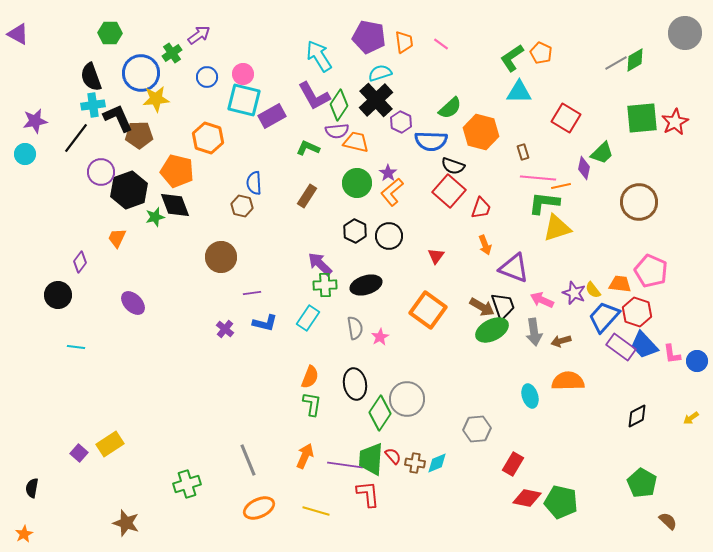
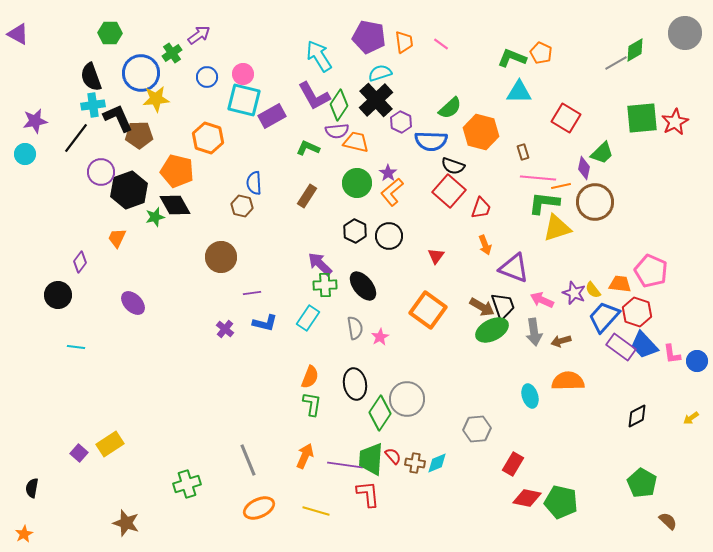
green L-shape at (512, 58): rotated 56 degrees clockwise
green diamond at (635, 60): moved 10 px up
brown circle at (639, 202): moved 44 px left
black diamond at (175, 205): rotated 8 degrees counterclockwise
black ellipse at (366, 285): moved 3 px left, 1 px down; rotated 68 degrees clockwise
